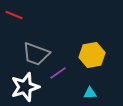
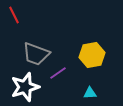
red line: rotated 42 degrees clockwise
